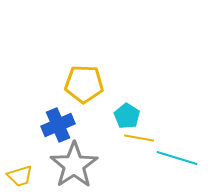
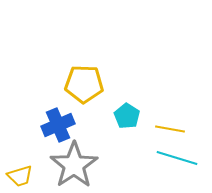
yellow line: moved 31 px right, 9 px up
